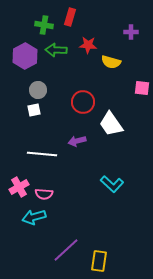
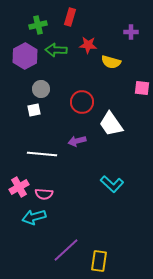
green cross: moved 6 px left; rotated 24 degrees counterclockwise
gray circle: moved 3 px right, 1 px up
red circle: moved 1 px left
